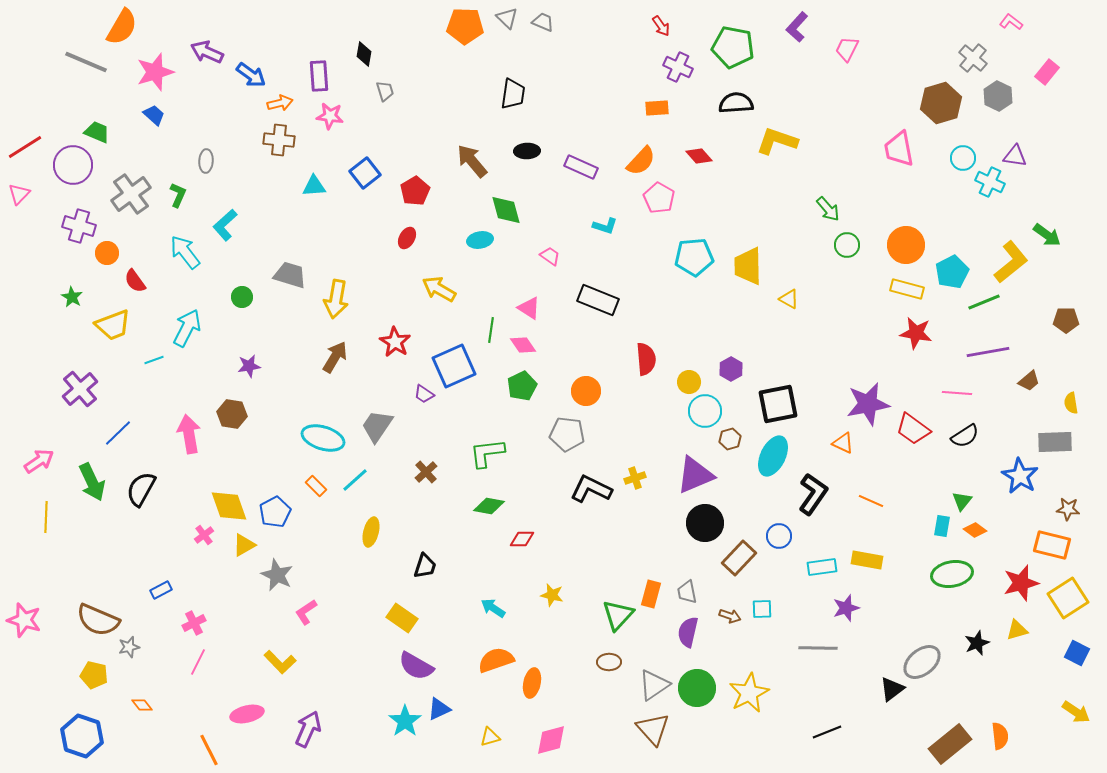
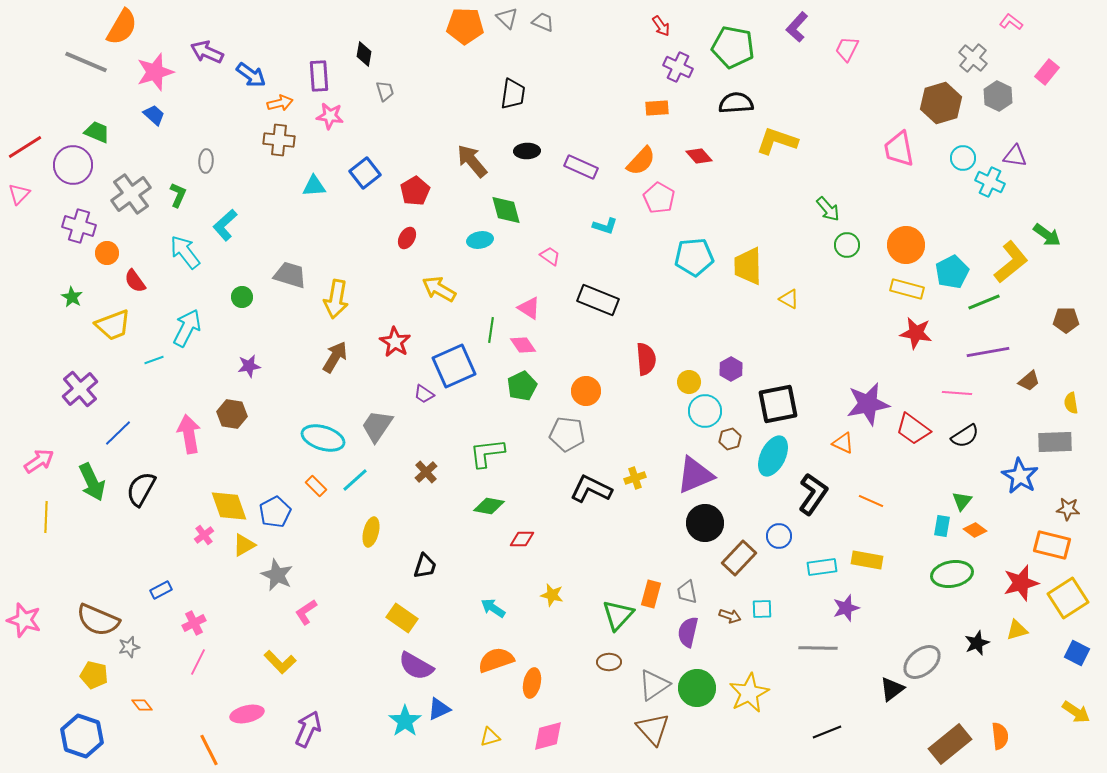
pink diamond at (551, 740): moved 3 px left, 4 px up
